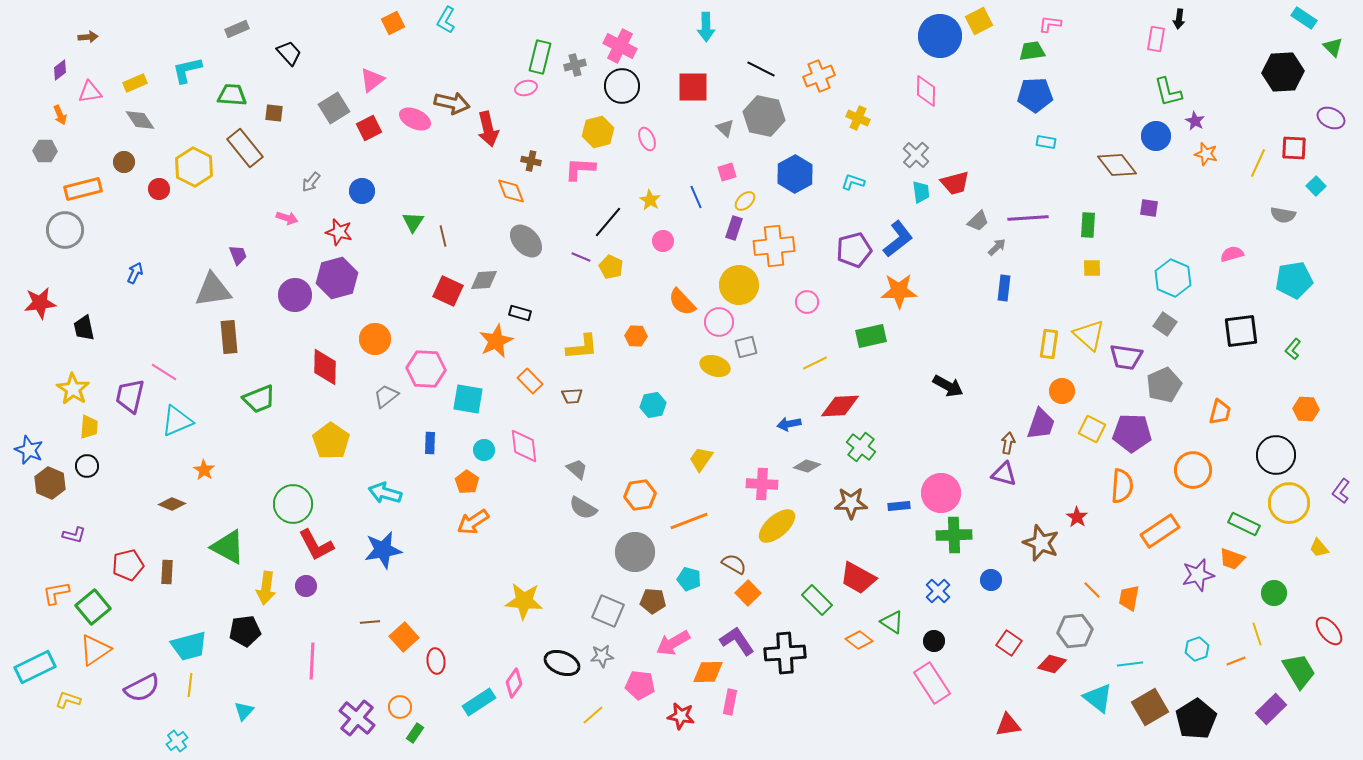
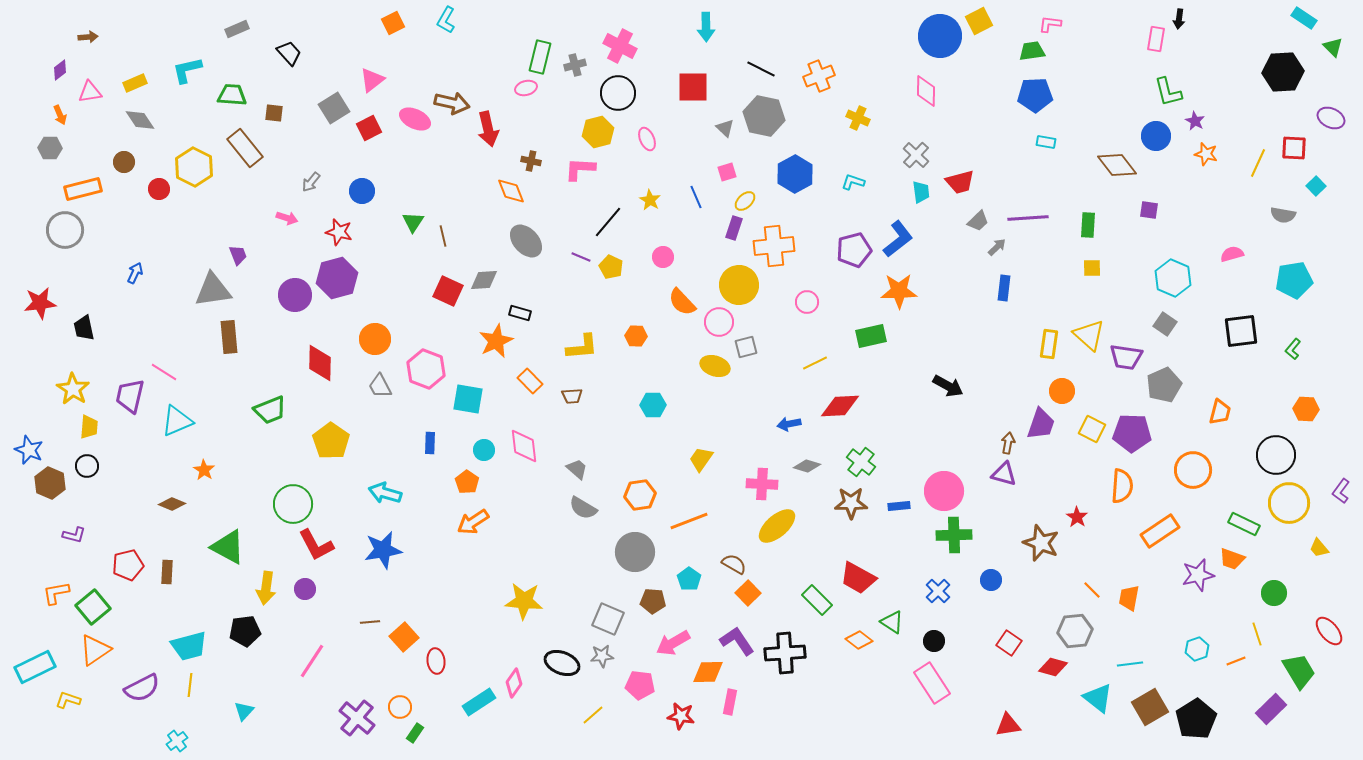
black circle at (622, 86): moved 4 px left, 7 px down
gray hexagon at (45, 151): moved 5 px right, 3 px up
red trapezoid at (955, 183): moved 5 px right, 1 px up
purple square at (1149, 208): moved 2 px down
pink circle at (663, 241): moved 16 px down
red diamond at (325, 367): moved 5 px left, 4 px up
pink hexagon at (426, 369): rotated 18 degrees clockwise
gray trapezoid at (386, 396): moved 6 px left, 10 px up; rotated 80 degrees counterclockwise
green trapezoid at (259, 399): moved 11 px right, 11 px down
cyan hexagon at (653, 405): rotated 10 degrees clockwise
green cross at (861, 447): moved 15 px down
pink circle at (941, 493): moved 3 px right, 2 px up
cyan pentagon at (689, 579): rotated 20 degrees clockwise
purple circle at (306, 586): moved 1 px left, 3 px down
gray square at (608, 611): moved 8 px down
pink line at (312, 661): rotated 30 degrees clockwise
red diamond at (1052, 664): moved 1 px right, 3 px down
